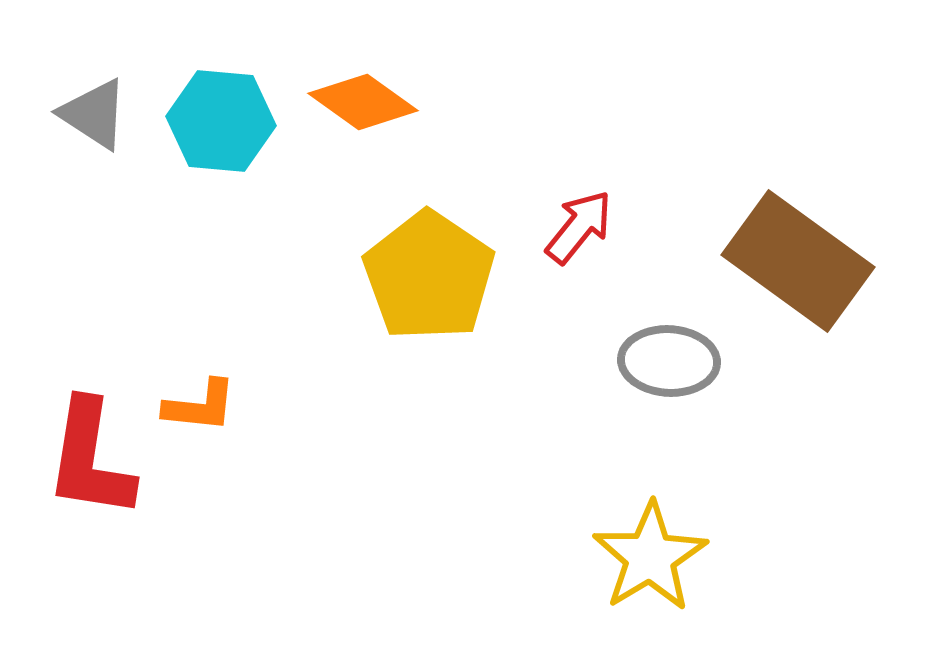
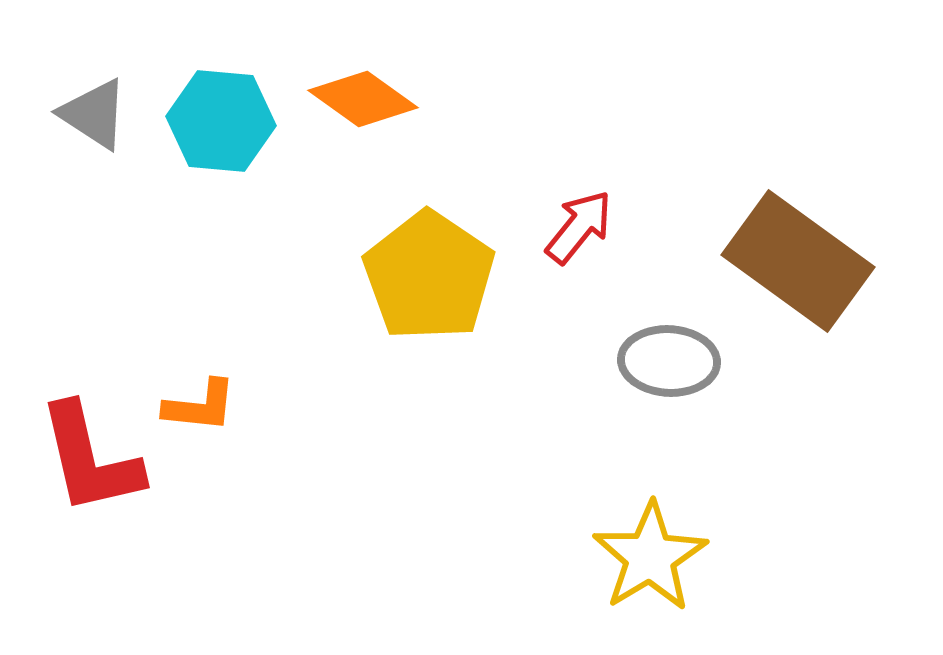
orange diamond: moved 3 px up
red L-shape: rotated 22 degrees counterclockwise
